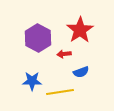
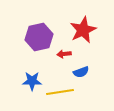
red star: moved 3 px right; rotated 8 degrees clockwise
purple hexagon: moved 1 px right, 1 px up; rotated 20 degrees clockwise
